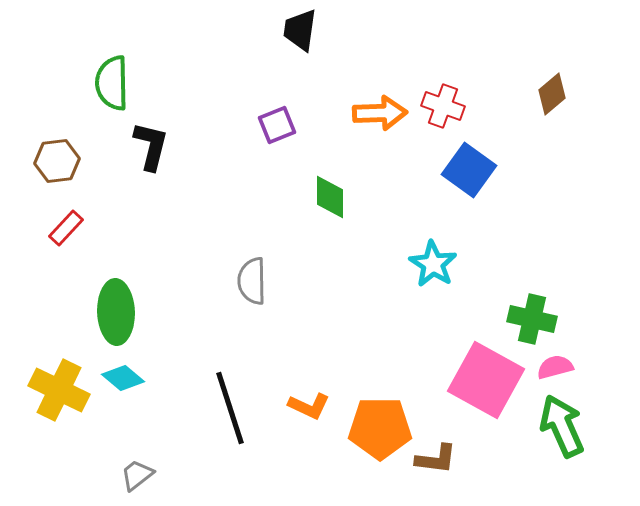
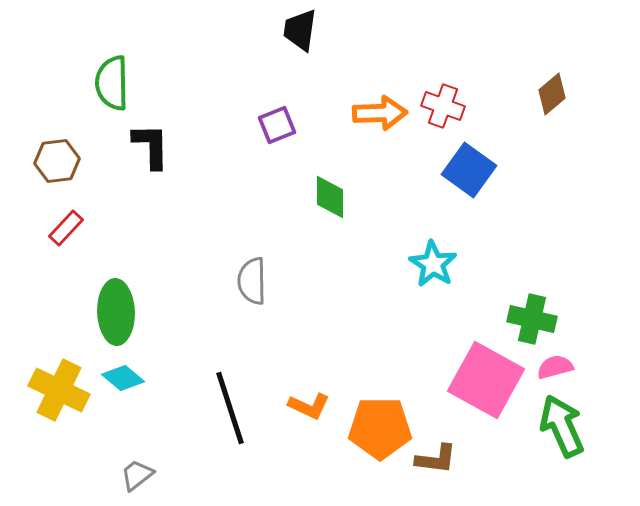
black L-shape: rotated 15 degrees counterclockwise
